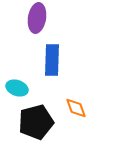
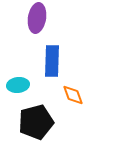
blue rectangle: moved 1 px down
cyan ellipse: moved 1 px right, 3 px up; rotated 25 degrees counterclockwise
orange diamond: moved 3 px left, 13 px up
